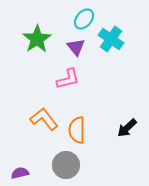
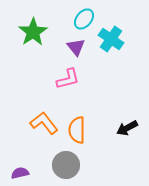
green star: moved 4 px left, 7 px up
orange L-shape: moved 4 px down
black arrow: rotated 15 degrees clockwise
